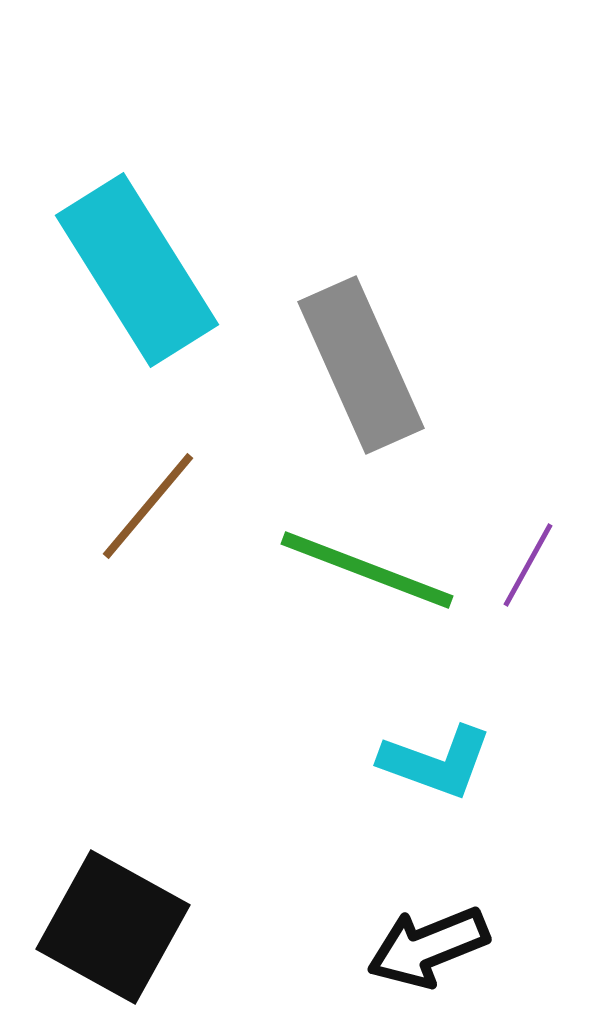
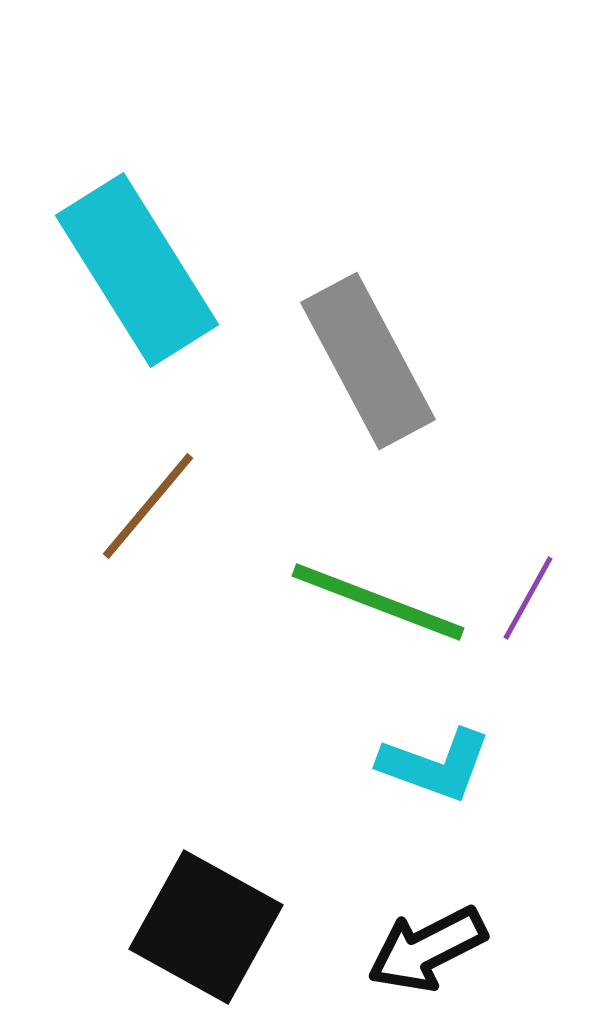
gray rectangle: moved 7 px right, 4 px up; rotated 4 degrees counterclockwise
purple line: moved 33 px down
green line: moved 11 px right, 32 px down
cyan L-shape: moved 1 px left, 3 px down
black square: moved 93 px right
black arrow: moved 1 px left, 2 px down; rotated 5 degrees counterclockwise
